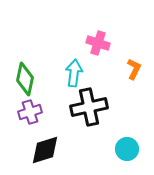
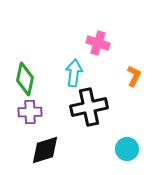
orange L-shape: moved 7 px down
purple cross: rotated 15 degrees clockwise
